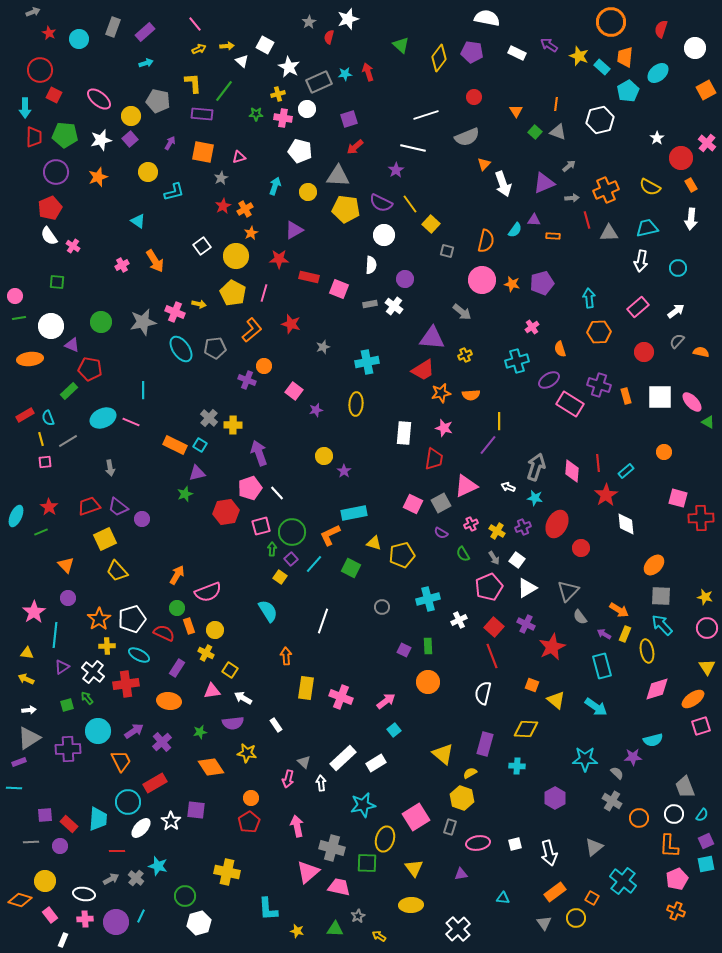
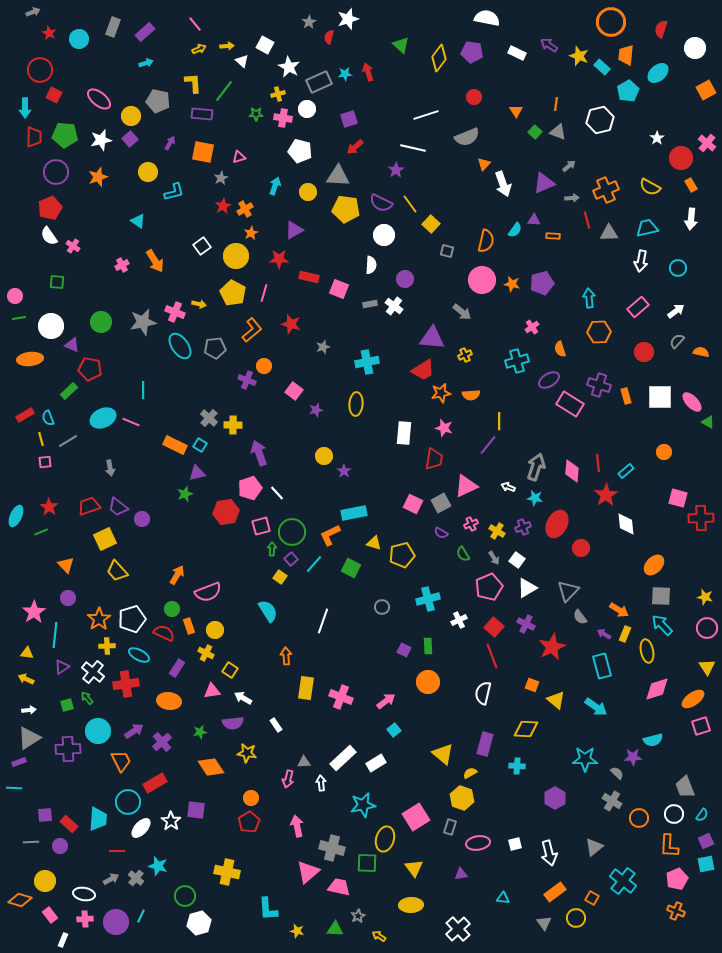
orange trapezoid at (625, 57): moved 1 px right, 2 px up
cyan ellipse at (181, 349): moved 1 px left, 3 px up
green circle at (177, 608): moved 5 px left, 1 px down
gray triangle at (304, 762): rotated 48 degrees counterclockwise
